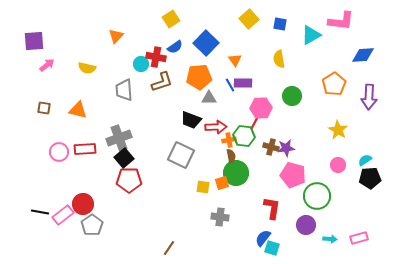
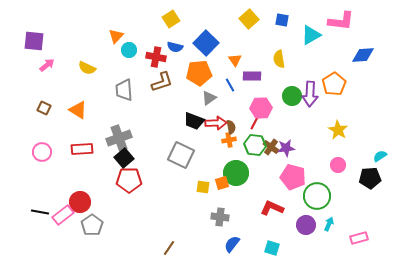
blue square at (280, 24): moved 2 px right, 4 px up
purple square at (34, 41): rotated 10 degrees clockwise
blue semicircle at (175, 47): rotated 49 degrees clockwise
cyan circle at (141, 64): moved 12 px left, 14 px up
yellow semicircle at (87, 68): rotated 12 degrees clockwise
orange pentagon at (199, 77): moved 4 px up
purple rectangle at (243, 83): moved 9 px right, 7 px up
purple arrow at (369, 97): moved 59 px left, 3 px up
gray triangle at (209, 98): rotated 35 degrees counterclockwise
brown square at (44, 108): rotated 16 degrees clockwise
orange triangle at (78, 110): rotated 18 degrees clockwise
black trapezoid at (191, 120): moved 3 px right, 1 px down
red arrow at (216, 127): moved 4 px up
green hexagon at (244, 136): moved 11 px right, 9 px down
brown cross at (271, 147): rotated 21 degrees clockwise
red rectangle at (85, 149): moved 3 px left
pink circle at (59, 152): moved 17 px left
brown semicircle at (231, 156): moved 29 px up
cyan semicircle at (365, 160): moved 15 px right, 4 px up
pink pentagon at (293, 175): moved 2 px down
red circle at (83, 204): moved 3 px left, 2 px up
red L-shape at (272, 208): rotated 75 degrees counterclockwise
blue semicircle at (263, 238): moved 31 px left, 6 px down
cyan arrow at (330, 239): moved 1 px left, 15 px up; rotated 72 degrees counterclockwise
